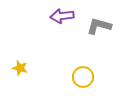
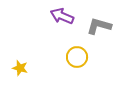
purple arrow: rotated 30 degrees clockwise
yellow circle: moved 6 px left, 20 px up
